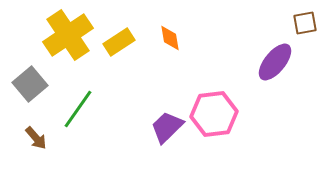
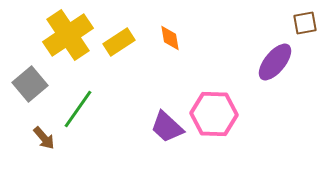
pink hexagon: rotated 9 degrees clockwise
purple trapezoid: rotated 93 degrees counterclockwise
brown arrow: moved 8 px right
